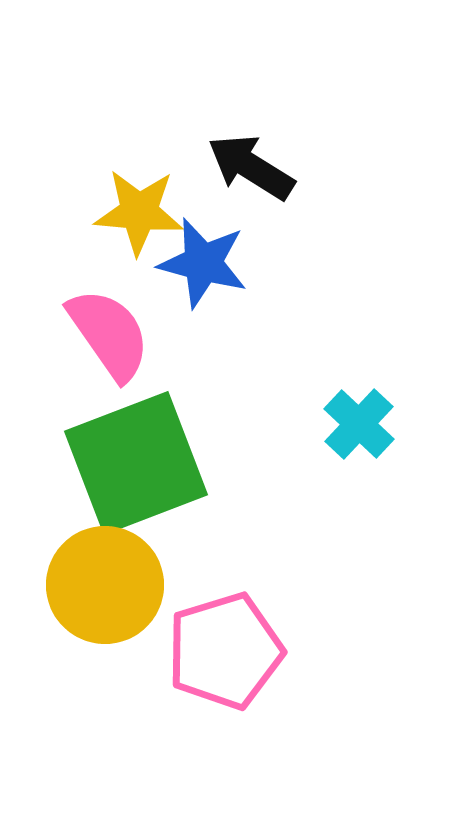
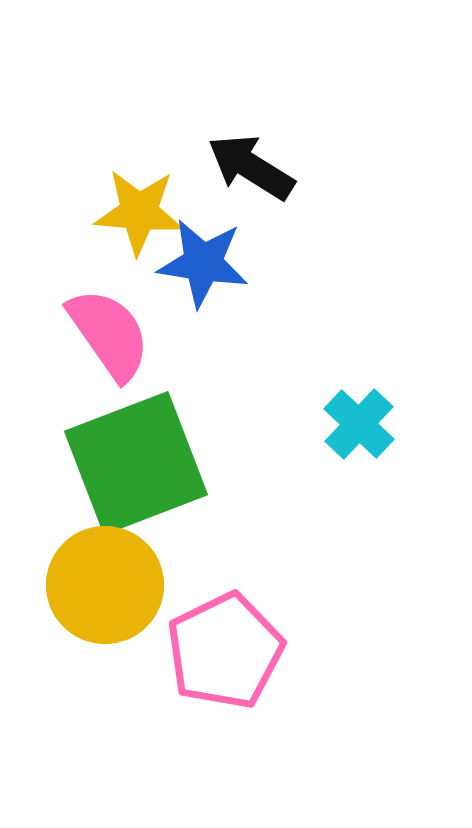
blue star: rotated 6 degrees counterclockwise
pink pentagon: rotated 9 degrees counterclockwise
